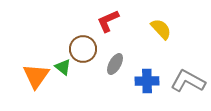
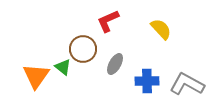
gray L-shape: moved 1 px left, 3 px down
